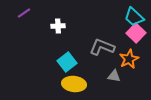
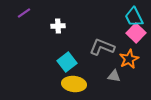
cyan trapezoid: rotated 20 degrees clockwise
